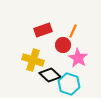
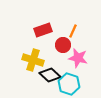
pink star: rotated 18 degrees counterclockwise
